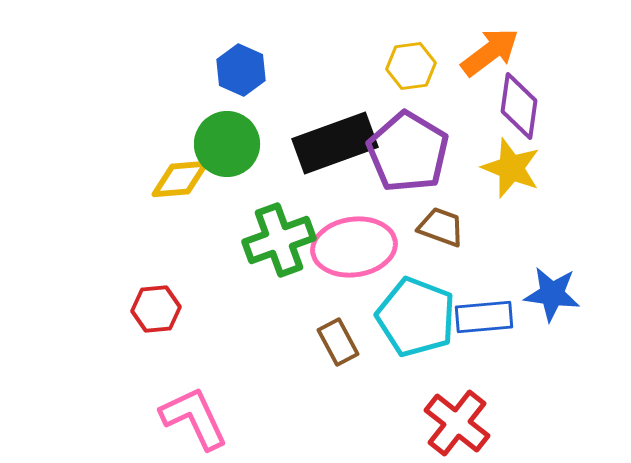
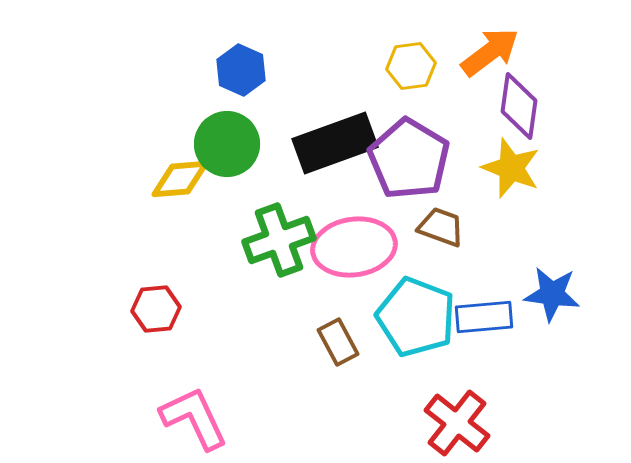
purple pentagon: moved 1 px right, 7 px down
